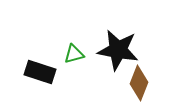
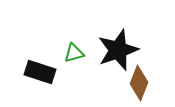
black star: rotated 30 degrees counterclockwise
green triangle: moved 1 px up
